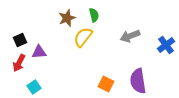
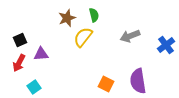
purple triangle: moved 2 px right, 2 px down
